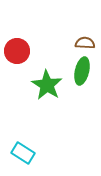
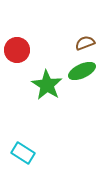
brown semicircle: rotated 24 degrees counterclockwise
red circle: moved 1 px up
green ellipse: rotated 52 degrees clockwise
